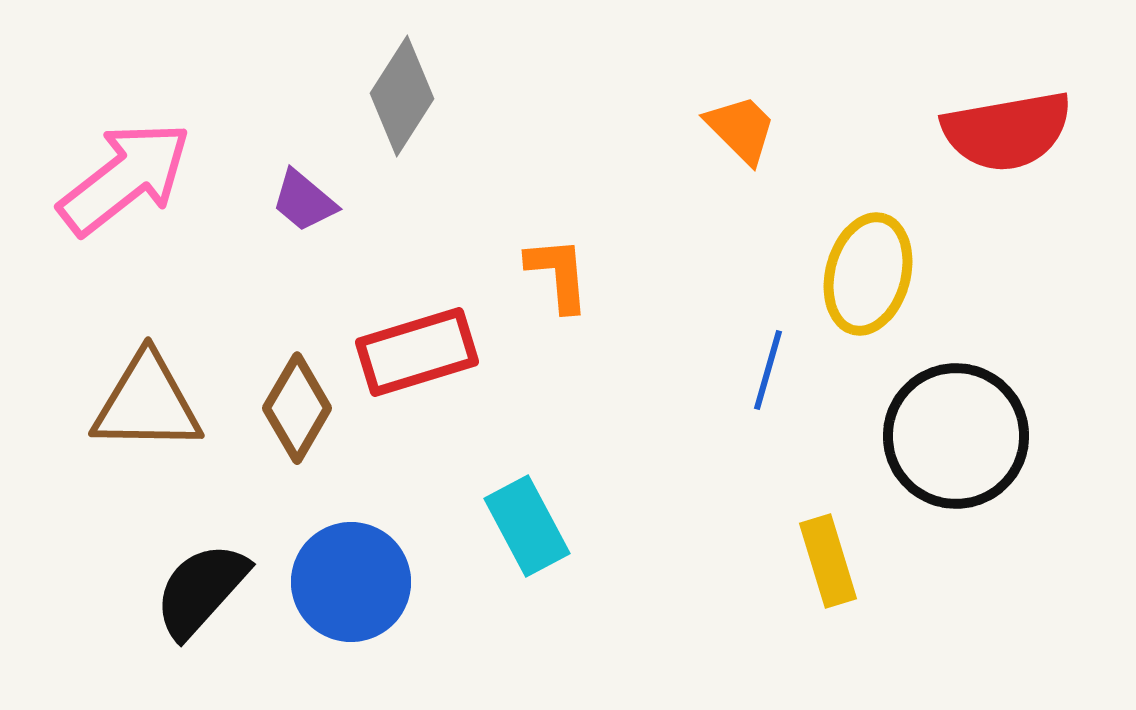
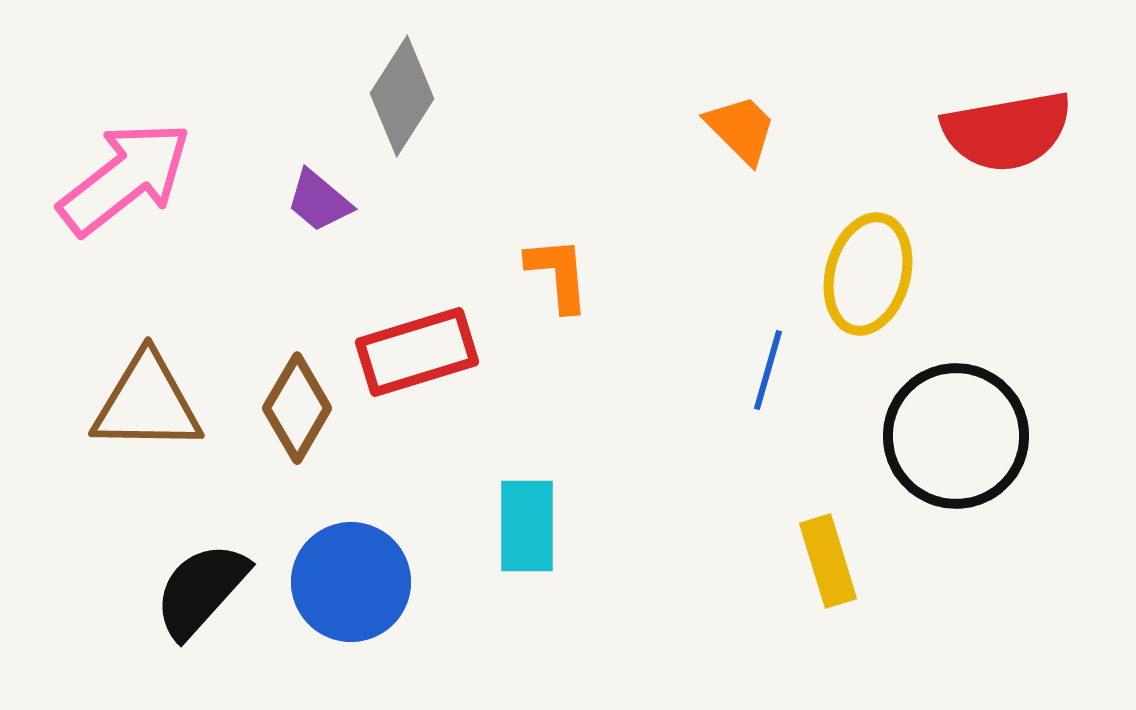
purple trapezoid: moved 15 px right
cyan rectangle: rotated 28 degrees clockwise
